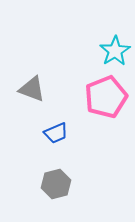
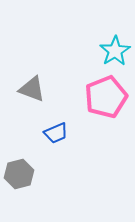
gray hexagon: moved 37 px left, 10 px up
